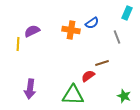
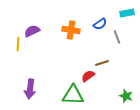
cyan rectangle: rotated 56 degrees clockwise
blue semicircle: moved 8 px right, 1 px down
green star: moved 2 px right
